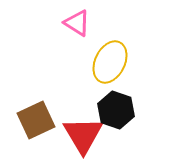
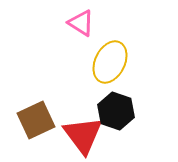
pink triangle: moved 4 px right
black hexagon: moved 1 px down
red triangle: rotated 6 degrees counterclockwise
